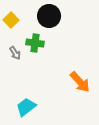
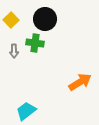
black circle: moved 4 px left, 3 px down
gray arrow: moved 1 px left, 2 px up; rotated 32 degrees clockwise
orange arrow: rotated 80 degrees counterclockwise
cyan trapezoid: moved 4 px down
